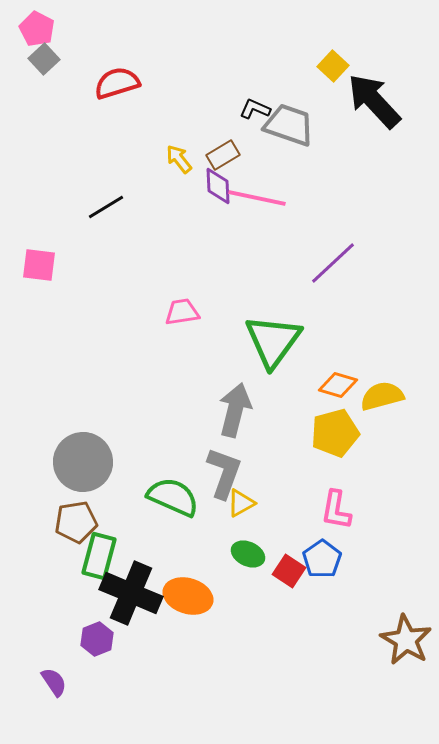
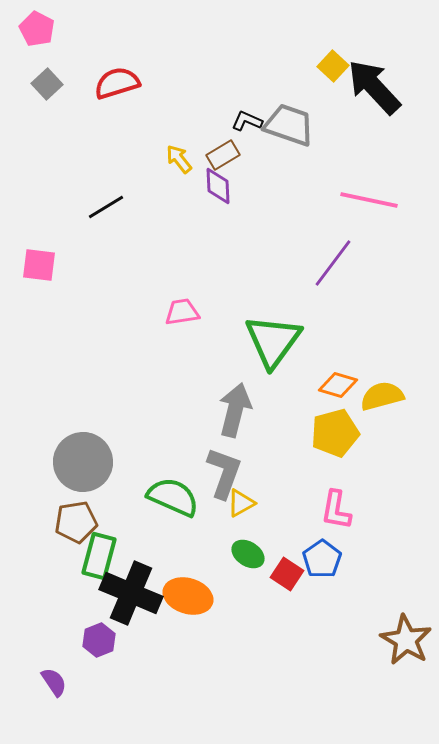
gray square: moved 3 px right, 25 px down
black arrow: moved 14 px up
black L-shape: moved 8 px left, 12 px down
pink line: moved 112 px right, 2 px down
purple line: rotated 10 degrees counterclockwise
green ellipse: rotated 8 degrees clockwise
red square: moved 2 px left, 3 px down
purple hexagon: moved 2 px right, 1 px down
